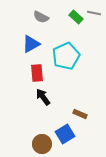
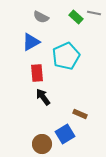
blue triangle: moved 2 px up
